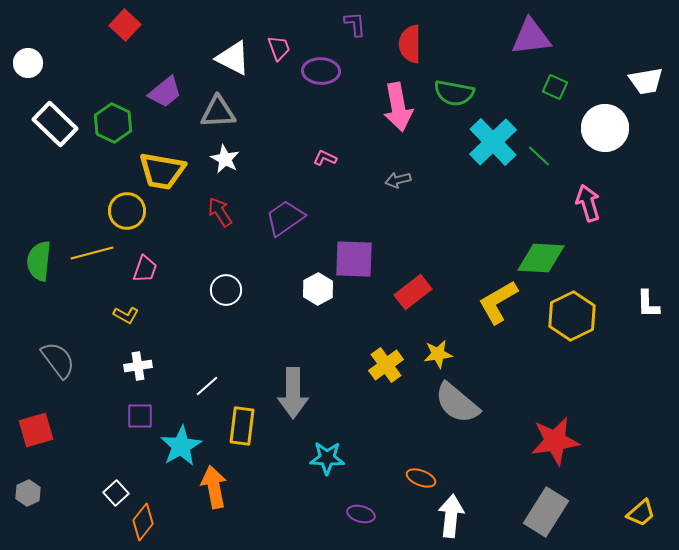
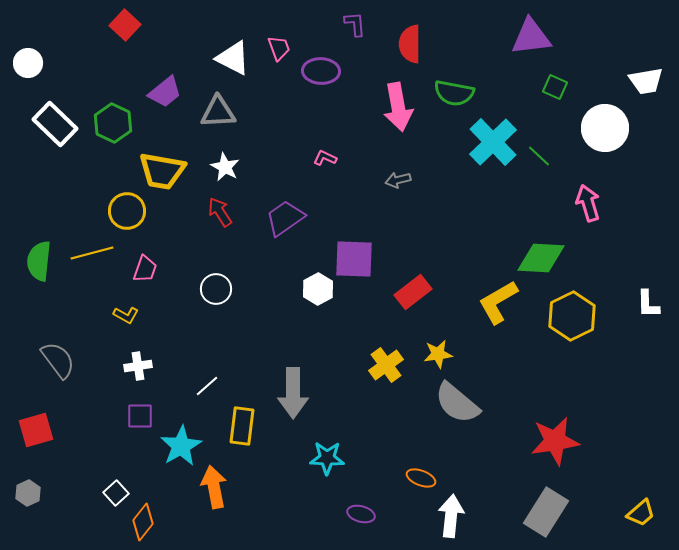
white star at (225, 159): moved 8 px down
white circle at (226, 290): moved 10 px left, 1 px up
